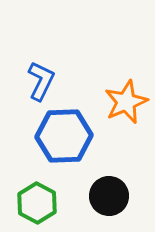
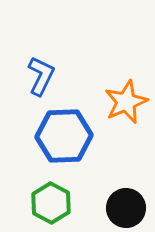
blue L-shape: moved 5 px up
black circle: moved 17 px right, 12 px down
green hexagon: moved 14 px right
